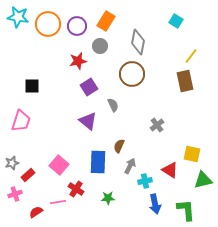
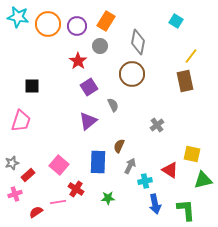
red star: rotated 24 degrees counterclockwise
purple triangle: rotated 42 degrees clockwise
